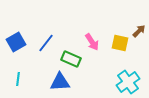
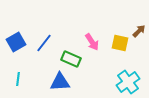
blue line: moved 2 px left
